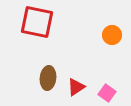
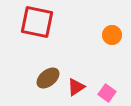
brown ellipse: rotated 45 degrees clockwise
